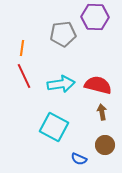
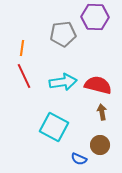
cyan arrow: moved 2 px right, 2 px up
brown circle: moved 5 px left
